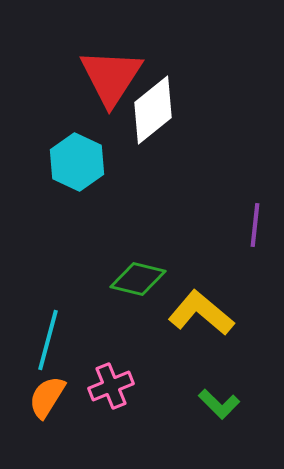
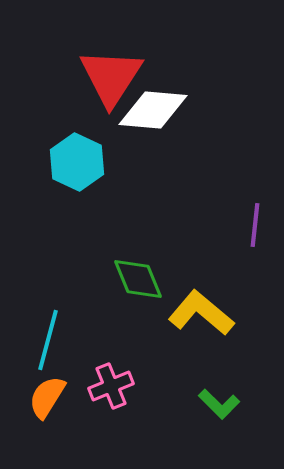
white diamond: rotated 44 degrees clockwise
green diamond: rotated 54 degrees clockwise
